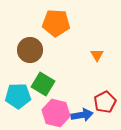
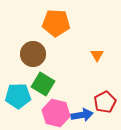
brown circle: moved 3 px right, 4 px down
